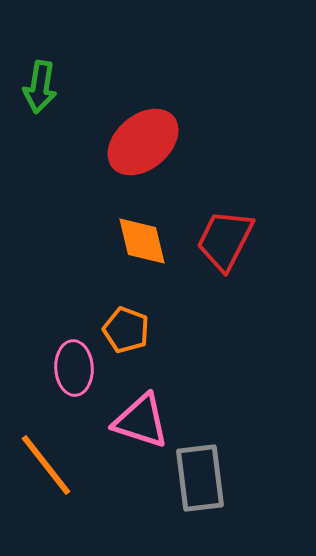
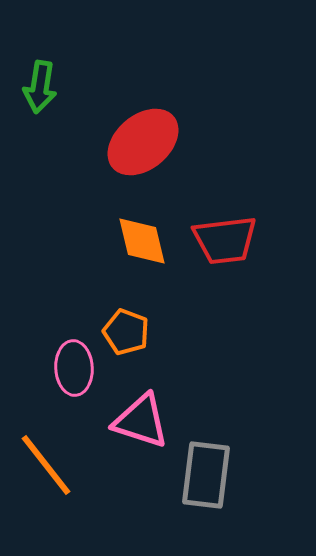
red trapezoid: rotated 124 degrees counterclockwise
orange pentagon: moved 2 px down
gray rectangle: moved 6 px right, 3 px up; rotated 14 degrees clockwise
